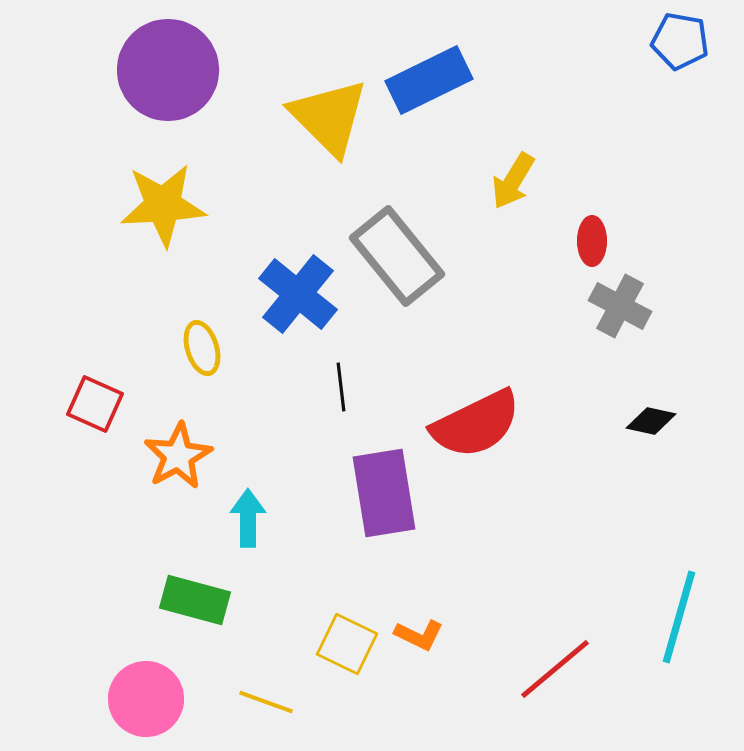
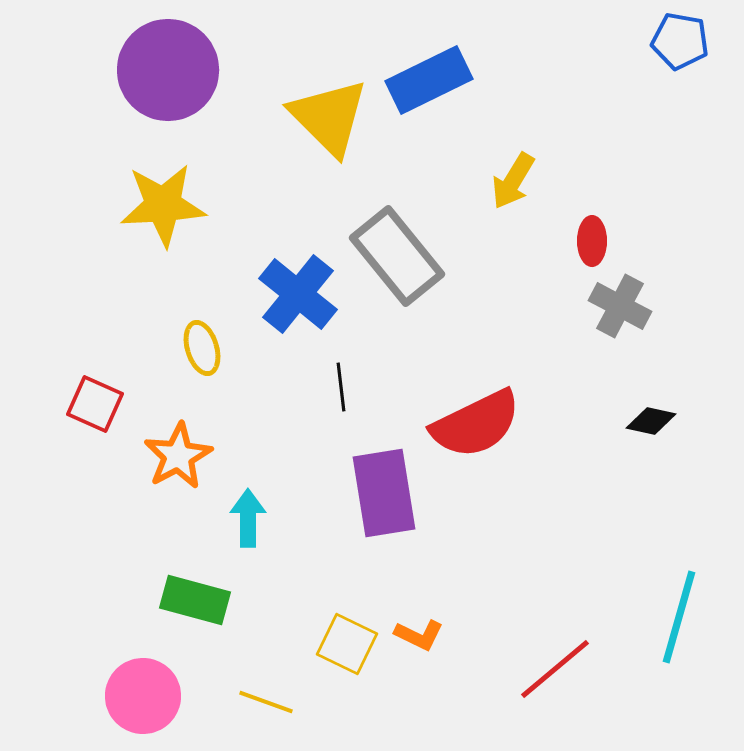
pink circle: moved 3 px left, 3 px up
